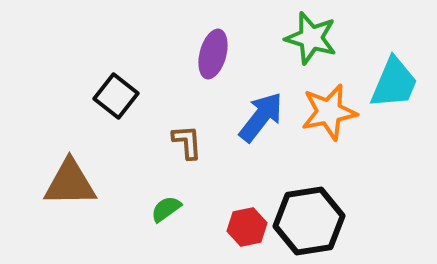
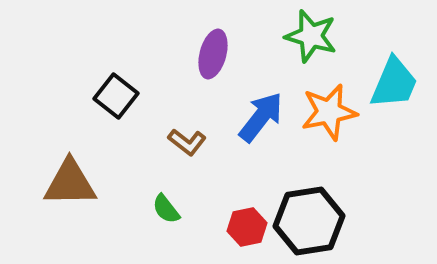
green star: moved 2 px up
brown L-shape: rotated 132 degrees clockwise
green semicircle: rotated 92 degrees counterclockwise
